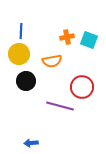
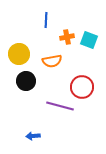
blue line: moved 25 px right, 11 px up
blue arrow: moved 2 px right, 7 px up
